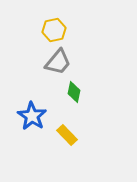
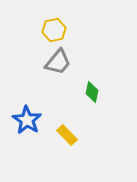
green diamond: moved 18 px right
blue star: moved 5 px left, 4 px down
